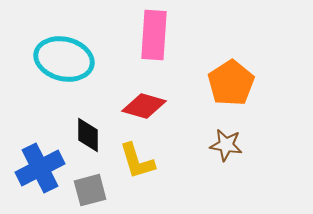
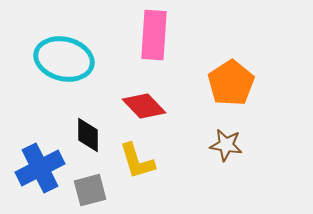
red diamond: rotated 30 degrees clockwise
